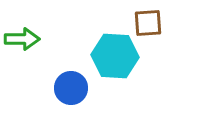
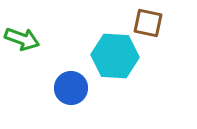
brown square: rotated 16 degrees clockwise
green arrow: rotated 20 degrees clockwise
